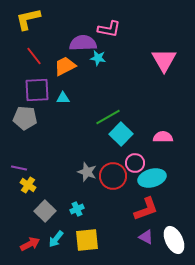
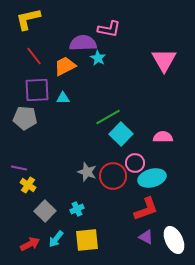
cyan star: rotated 21 degrees clockwise
